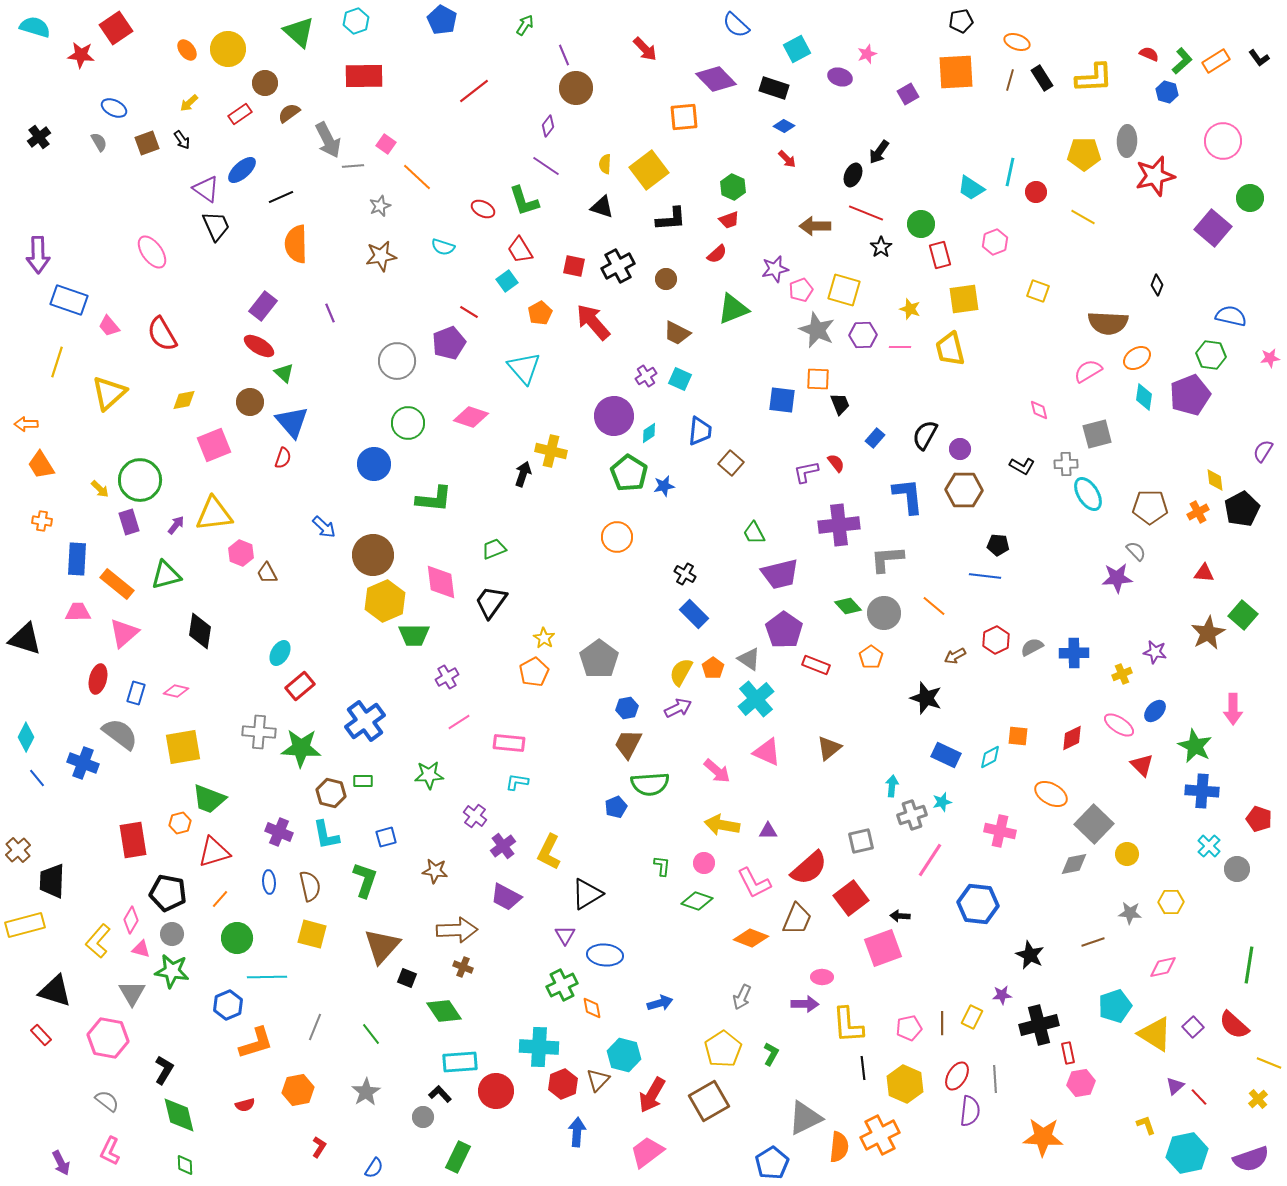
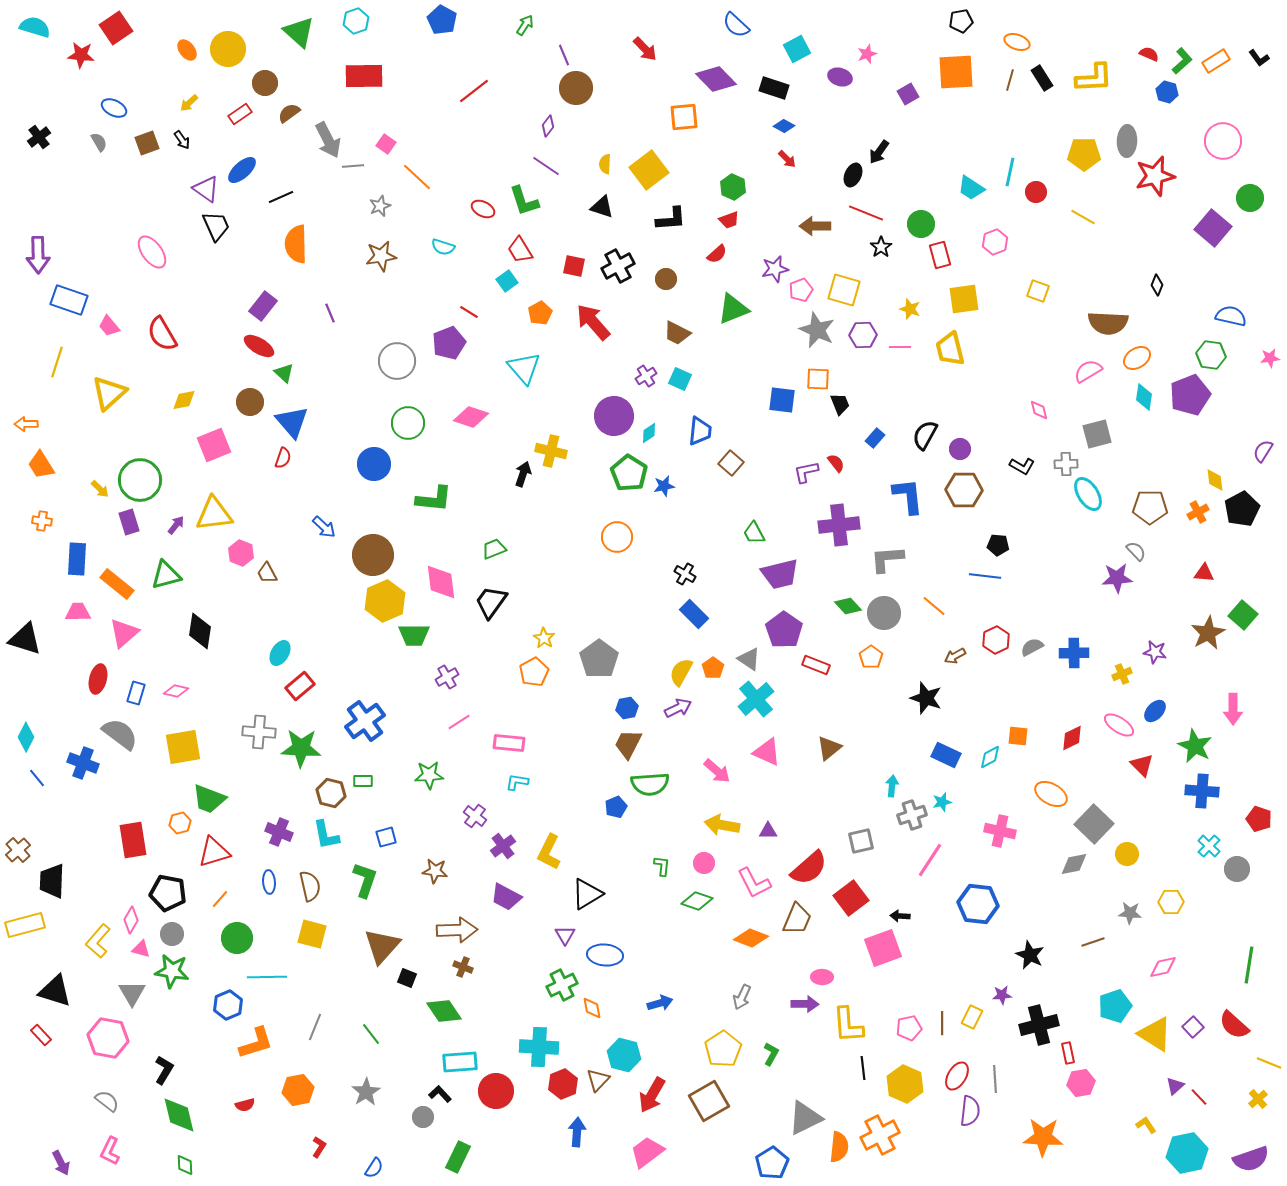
yellow L-shape at (1146, 1125): rotated 15 degrees counterclockwise
